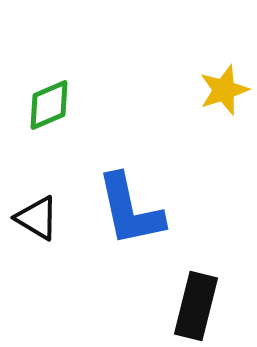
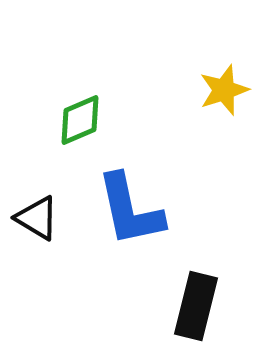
green diamond: moved 31 px right, 15 px down
